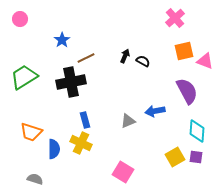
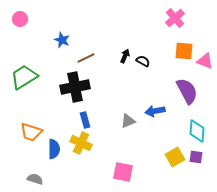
blue star: rotated 14 degrees counterclockwise
orange square: rotated 18 degrees clockwise
black cross: moved 4 px right, 5 px down
pink square: rotated 20 degrees counterclockwise
